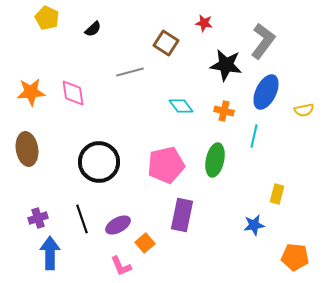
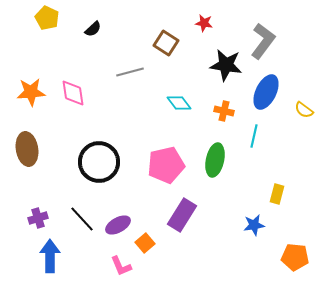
cyan diamond: moved 2 px left, 3 px up
yellow semicircle: rotated 48 degrees clockwise
purple rectangle: rotated 20 degrees clockwise
black line: rotated 24 degrees counterclockwise
blue arrow: moved 3 px down
